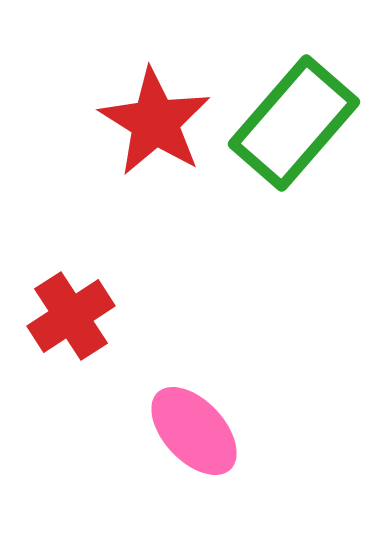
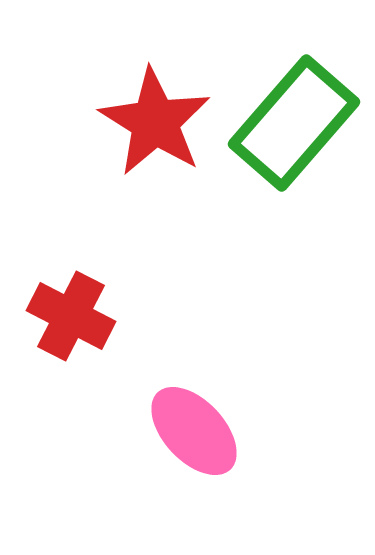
red cross: rotated 30 degrees counterclockwise
